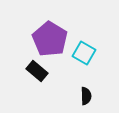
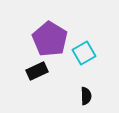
cyan square: rotated 30 degrees clockwise
black rectangle: rotated 65 degrees counterclockwise
